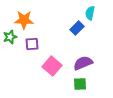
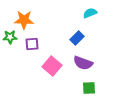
cyan semicircle: rotated 56 degrees clockwise
blue rectangle: moved 10 px down
green star: rotated 16 degrees clockwise
purple semicircle: rotated 138 degrees counterclockwise
green square: moved 9 px right, 4 px down
